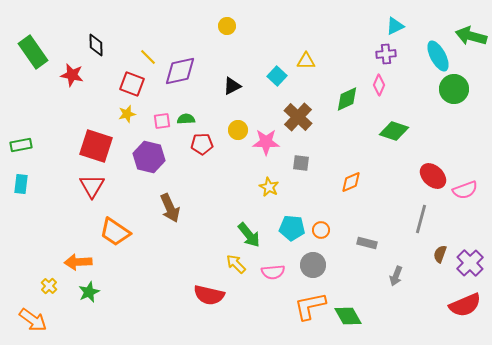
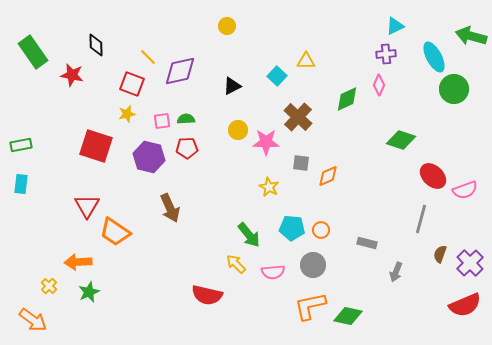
cyan ellipse at (438, 56): moved 4 px left, 1 px down
green diamond at (394, 131): moved 7 px right, 9 px down
red pentagon at (202, 144): moved 15 px left, 4 px down
orange diamond at (351, 182): moved 23 px left, 6 px up
red triangle at (92, 186): moved 5 px left, 20 px down
gray arrow at (396, 276): moved 4 px up
red semicircle at (209, 295): moved 2 px left
green diamond at (348, 316): rotated 48 degrees counterclockwise
